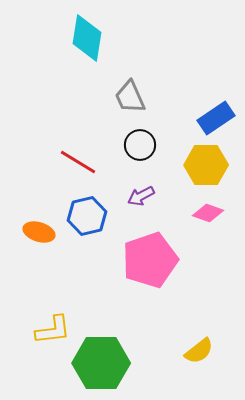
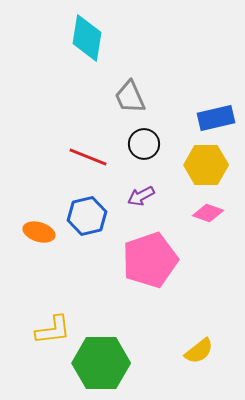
blue rectangle: rotated 21 degrees clockwise
black circle: moved 4 px right, 1 px up
red line: moved 10 px right, 5 px up; rotated 9 degrees counterclockwise
